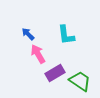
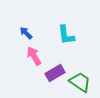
blue arrow: moved 2 px left, 1 px up
pink arrow: moved 4 px left, 2 px down
green trapezoid: moved 1 px down
